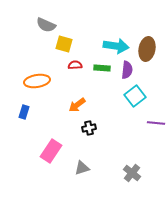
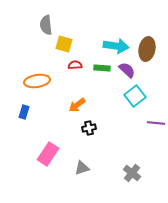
gray semicircle: rotated 60 degrees clockwise
purple semicircle: rotated 54 degrees counterclockwise
pink rectangle: moved 3 px left, 3 px down
